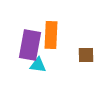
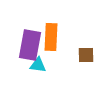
orange rectangle: moved 2 px down
